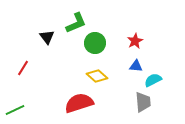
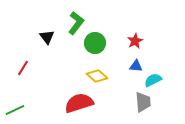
green L-shape: rotated 30 degrees counterclockwise
